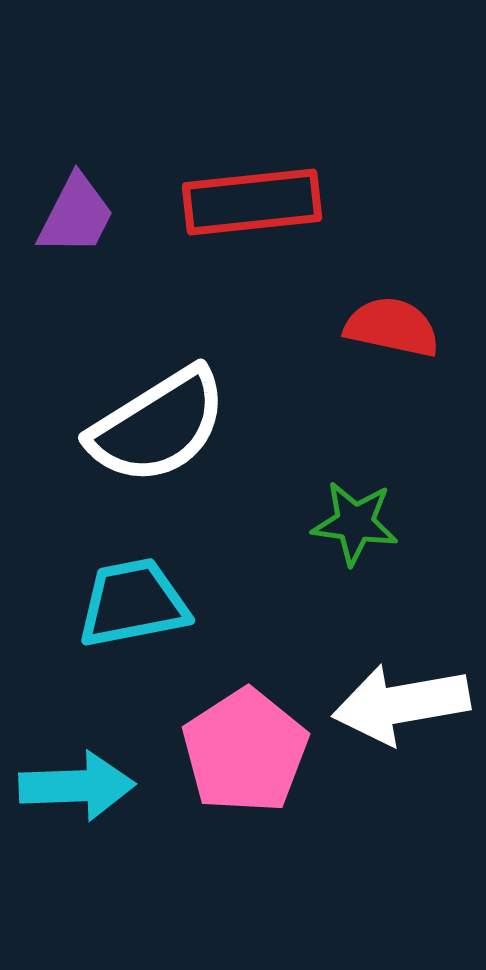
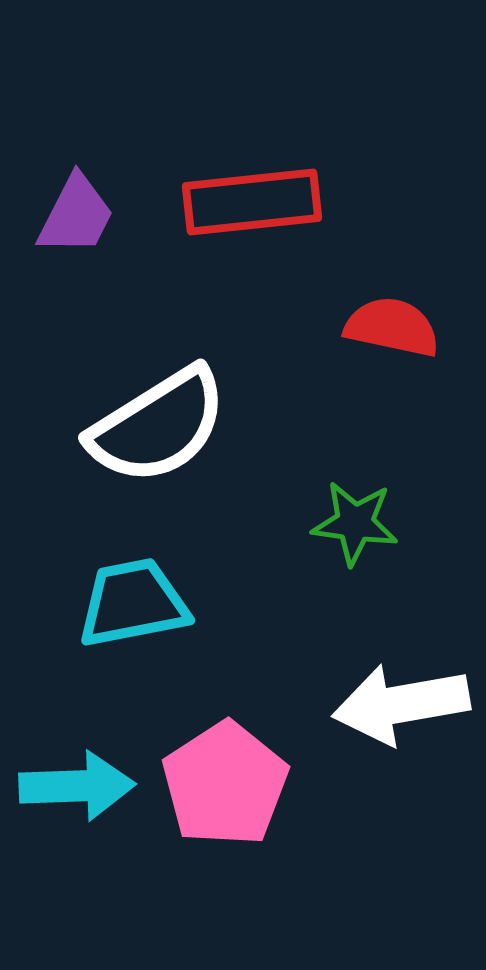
pink pentagon: moved 20 px left, 33 px down
